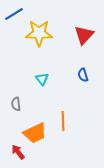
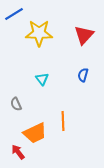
blue semicircle: rotated 32 degrees clockwise
gray semicircle: rotated 16 degrees counterclockwise
